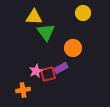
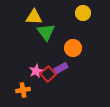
red square: rotated 28 degrees counterclockwise
